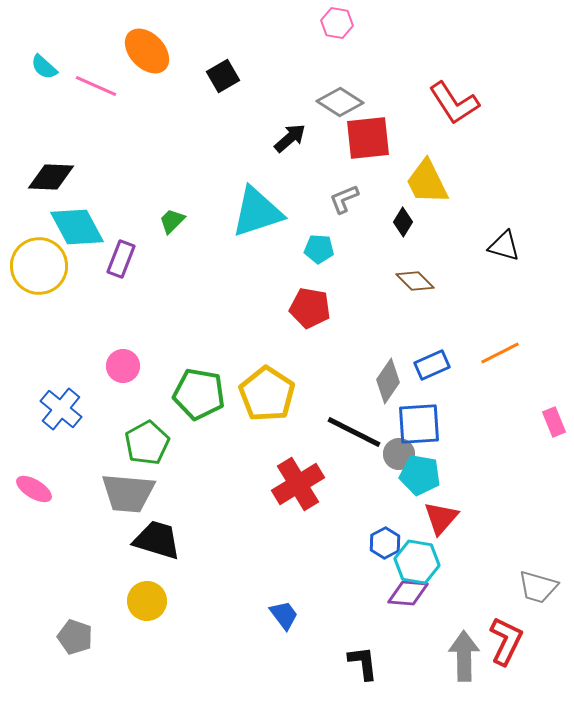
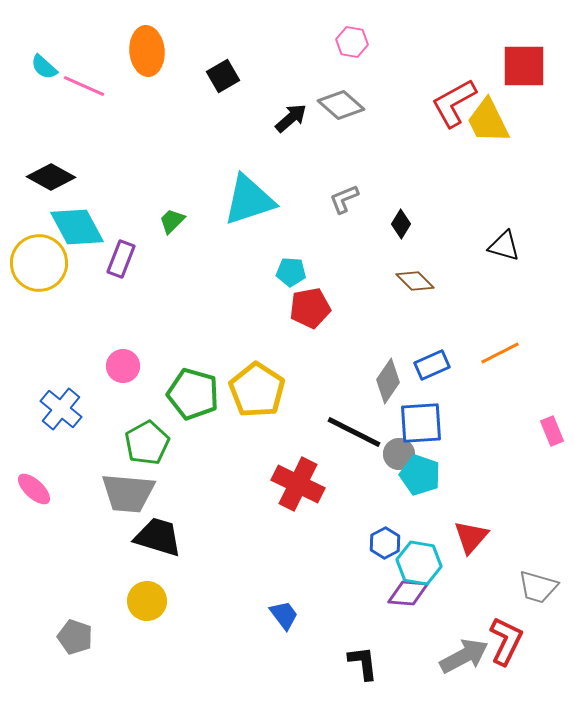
pink hexagon at (337, 23): moved 15 px right, 19 px down
orange ellipse at (147, 51): rotated 39 degrees clockwise
pink line at (96, 86): moved 12 px left
gray diamond at (340, 102): moved 1 px right, 3 px down; rotated 9 degrees clockwise
red L-shape at (454, 103): rotated 94 degrees clockwise
black arrow at (290, 138): moved 1 px right, 20 px up
red square at (368, 138): moved 156 px right, 72 px up; rotated 6 degrees clockwise
black diamond at (51, 177): rotated 27 degrees clockwise
yellow trapezoid at (427, 182): moved 61 px right, 61 px up
cyan triangle at (257, 212): moved 8 px left, 12 px up
black diamond at (403, 222): moved 2 px left, 2 px down
cyan pentagon at (319, 249): moved 28 px left, 23 px down
yellow circle at (39, 266): moved 3 px up
red pentagon at (310, 308): rotated 21 degrees counterclockwise
green pentagon at (199, 394): moved 6 px left; rotated 6 degrees clockwise
yellow pentagon at (267, 394): moved 10 px left, 4 px up
pink rectangle at (554, 422): moved 2 px left, 9 px down
blue square at (419, 424): moved 2 px right, 1 px up
cyan pentagon at (420, 475): rotated 9 degrees clockwise
red cross at (298, 484): rotated 33 degrees counterclockwise
pink ellipse at (34, 489): rotated 12 degrees clockwise
red triangle at (441, 518): moved 30 px right, 19 px down
black trapezoid at (157, 540): moved 1 px right, 3 px up
cyan hexagon at (417, 562): moved 2 px right, 1 px down
gray arrow at (464, 656): rotated 63 degrees clockwise
